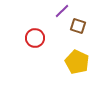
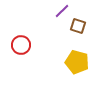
red circle: moved 14 px left, 7 px down
yellow pentagon: rotated 10 degrees counterclockwise
